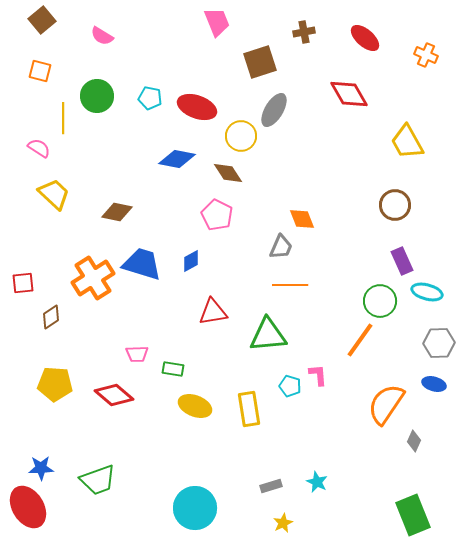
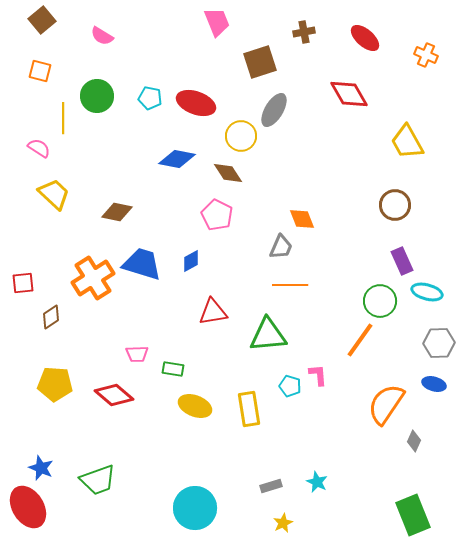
red ellipse at (197, 107): moved 1 px left, 4 px up
blue star at (41, 468): rotated 25 degrees clockwise
